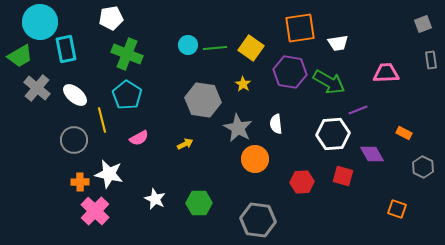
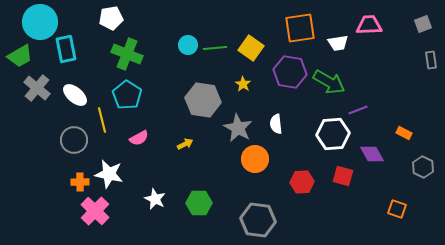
pink trapezoid at (386, 73): moved 17 px left, 48 px up
